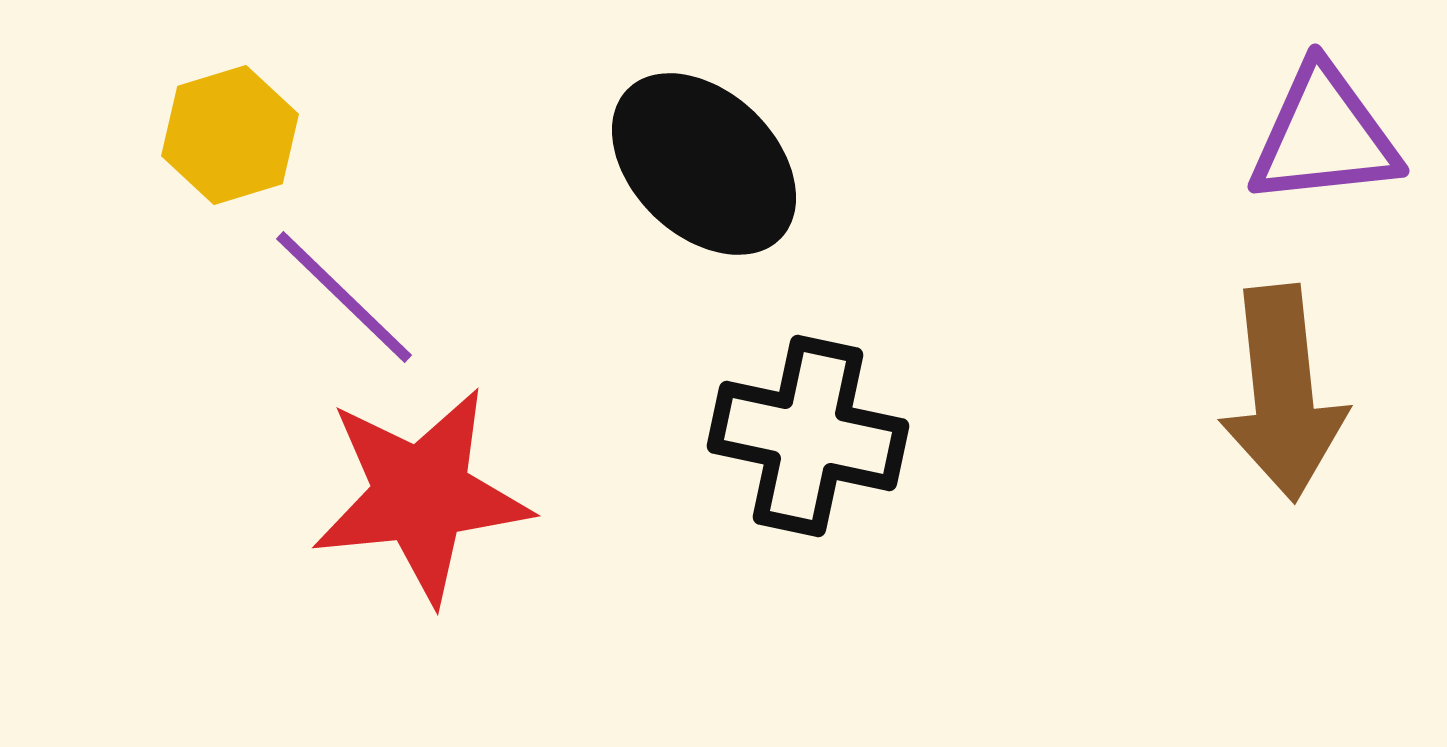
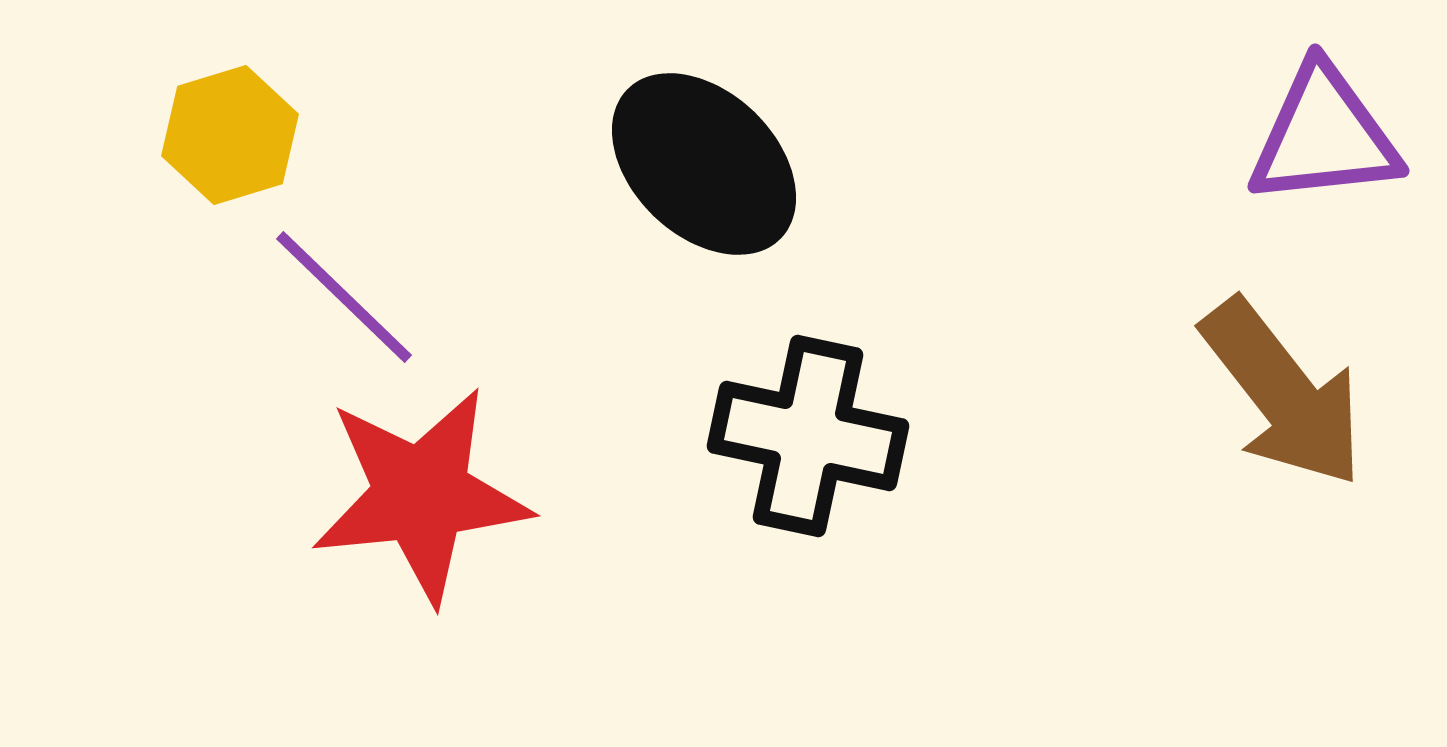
brown arrow: rotated 32 degrees counterclockwise
